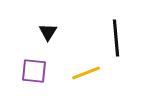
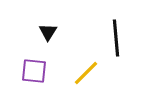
yellow line: rotated 24 degrees counterclockwise
